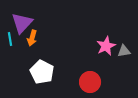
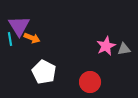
purple triangle: moved 3 px left, 3 px down; rotated 15 degrees counterclockwise
orange arrow: rotated 84 degrees counterclockwise
gray triangle: moved 2 px up
white pentagon: moved 2 px right
